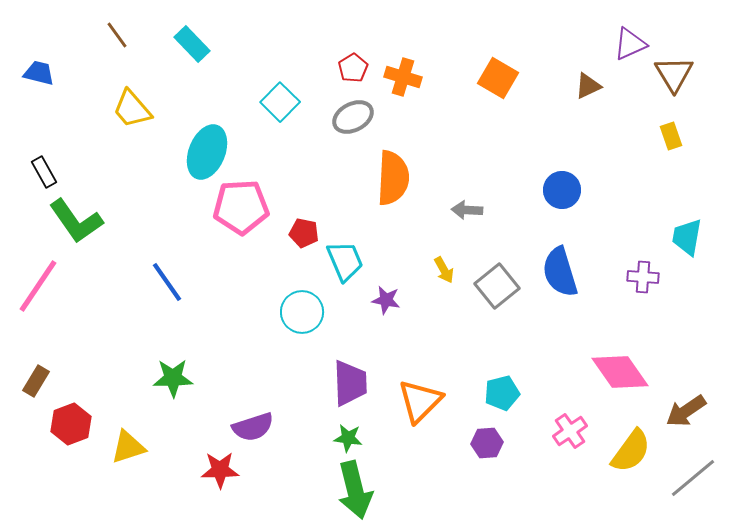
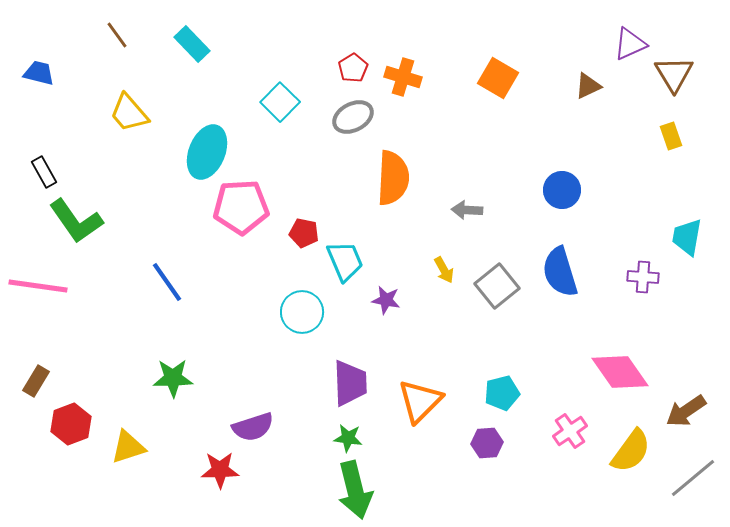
yellow trapezoid at (132, 109): moved 3 px left, 4 px down
pink line at (38, 286): rotated 64 degrees clockwise
